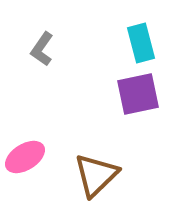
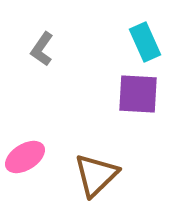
cyan rectangle: moved 4 px right, 1 px up; rotated 9 degrees counterclockwise
purple square: rotated 15 degrees clockwise
